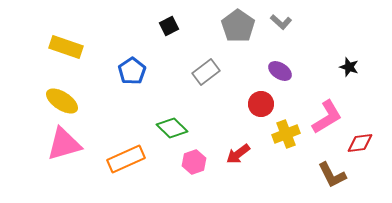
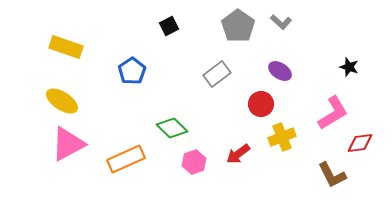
gray rectangle: moved 11 px right, 2 px down
pink L-shape: moved 6 px right, 4 px up
yellow cross: moved 4 px left, 3 px down
pink triangle: moved 4 px right; rotated 12 degrees counterclockwise
